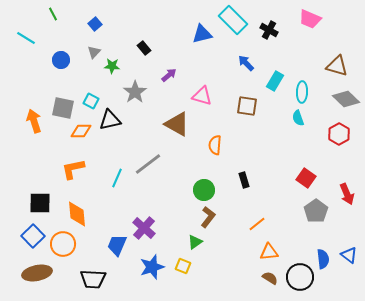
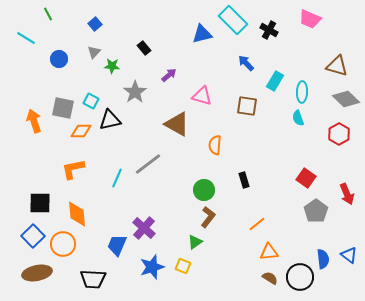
green line at (53, 14): moved 5 px left
blue circle at (61, 60): moved 2 px left, 1 px up
